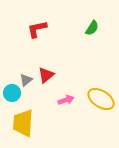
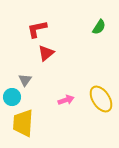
green semicircle: moved 7 px right, 1 px up
red triangle: moved 22 px up
gray triangle: moved 1 px left; rotated 16 degrees counterclockwise
cyan circle: moved 4 px down
yellow ellipse: rotated 24 degrees clockwise
